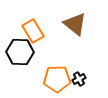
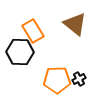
orange pentagon: moved 1 px down
